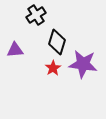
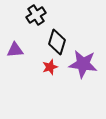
red star: moved 3 px left, 1 px up; rotated 14 degrees clockwise
